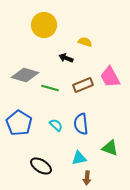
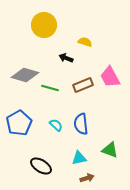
blue pentagon: rotated 10 degrees clockwise
green triangle: moved 2 px down
brown arrow: rotated 112 degrees counterclockwise
